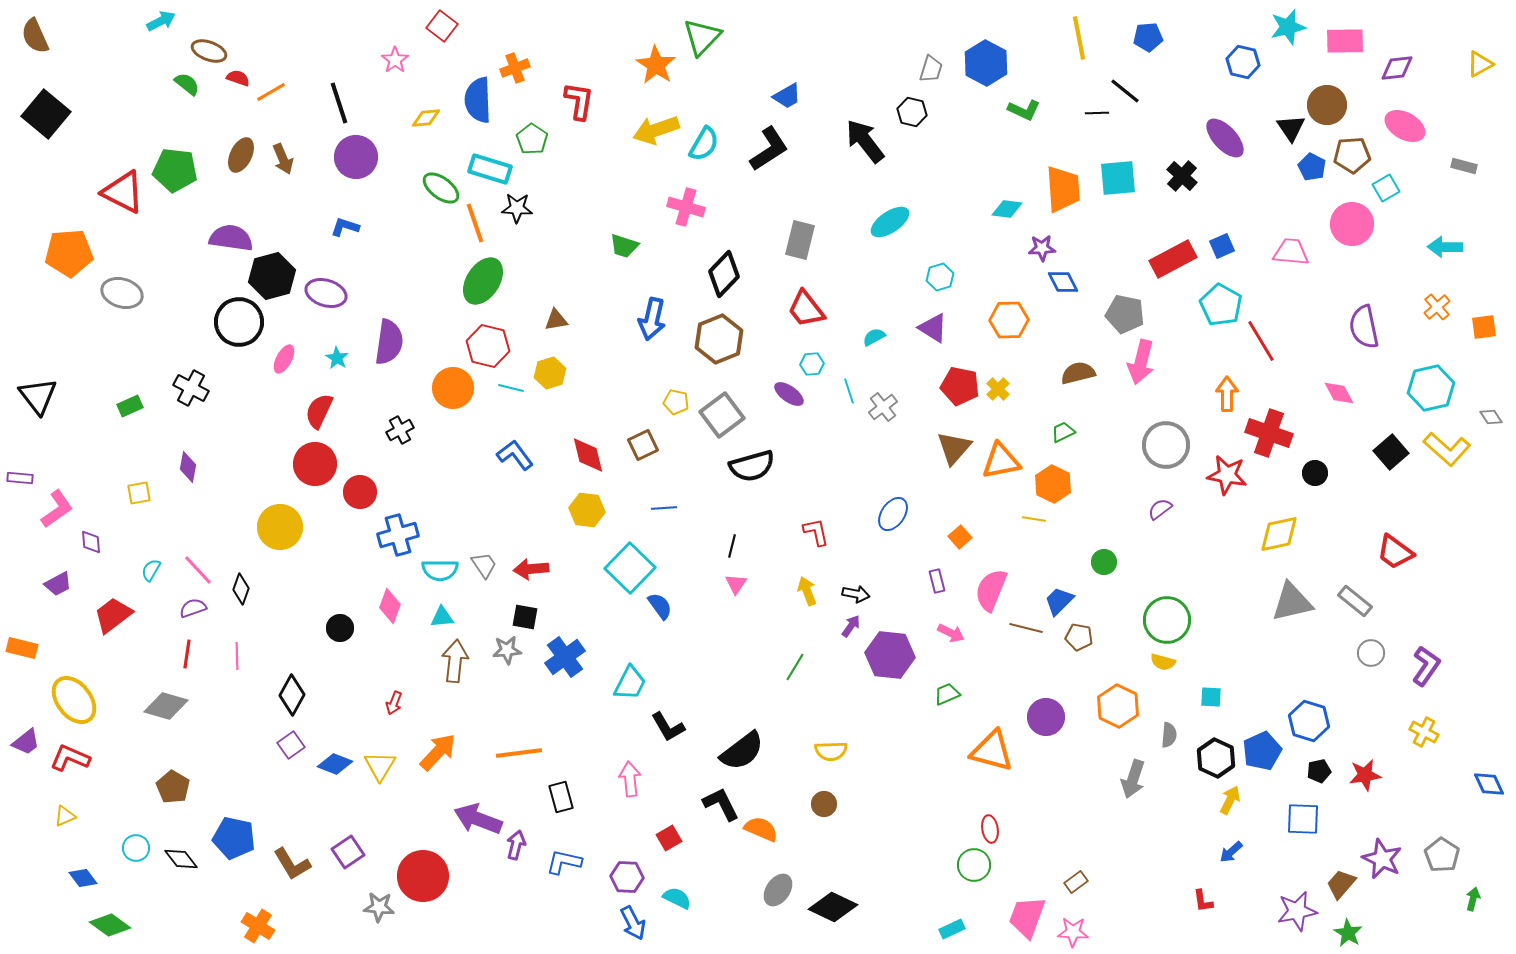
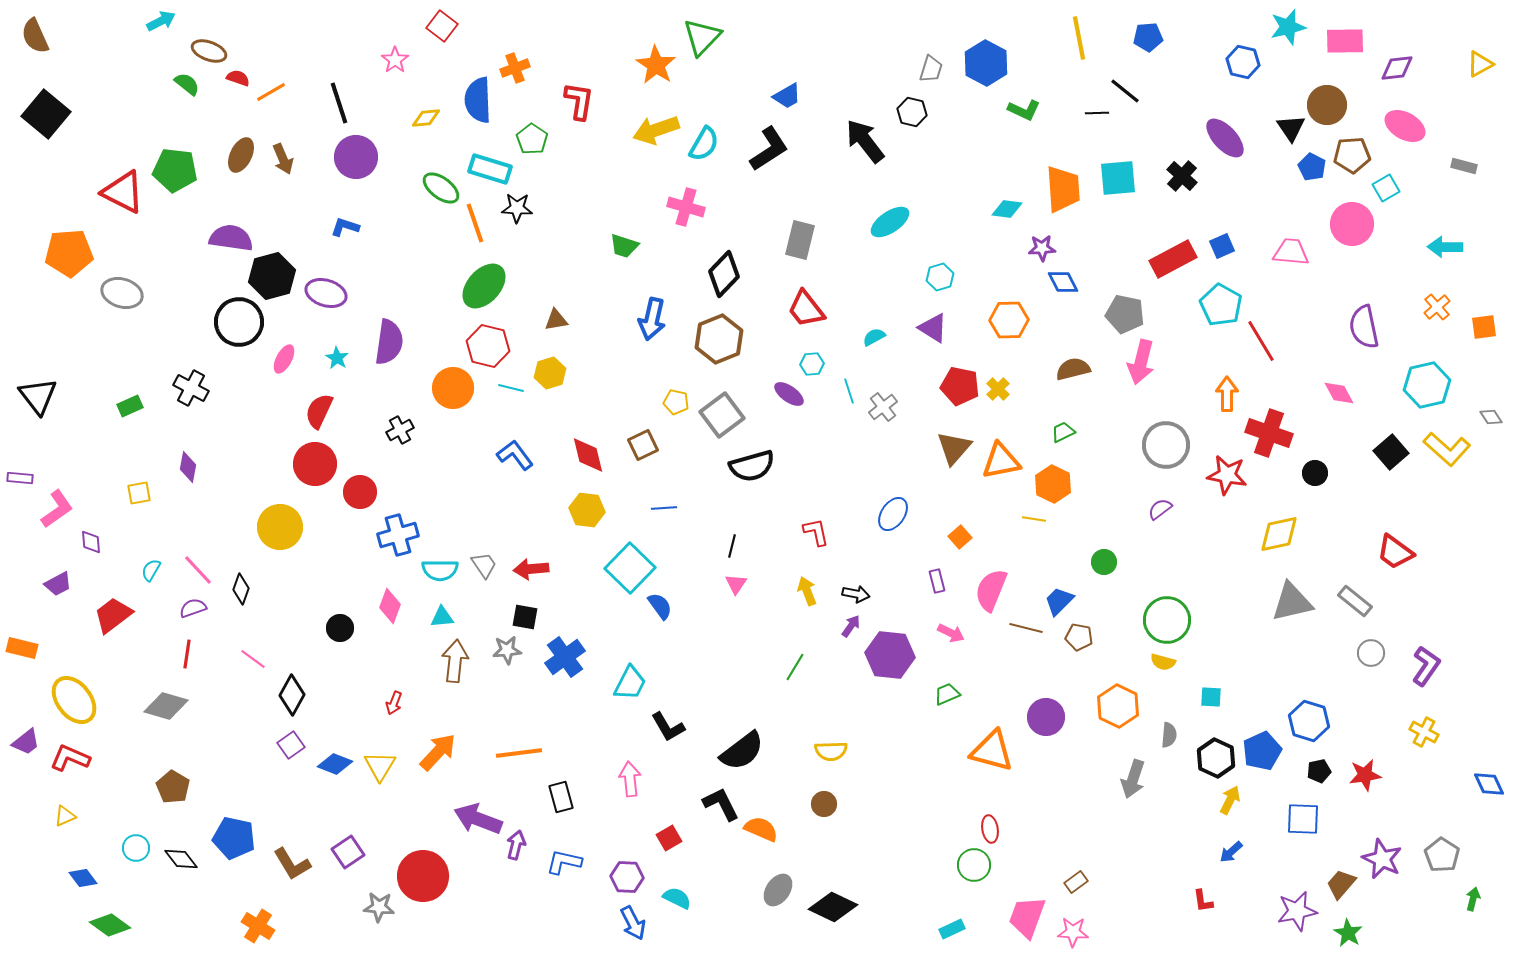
green ellipse at (483, 281): moved 1 px right, 5 px down; rotated 9 degrees clockwise
brown semicircle at (1078, 373): moved 5 px left, 4 px up
cyan hexagon at (1431, 388): moved 4 px left, 3 px up
pink line at (237, 656): moved 16 px right, 3 px down; rotated 52 degrees counterclockwise
